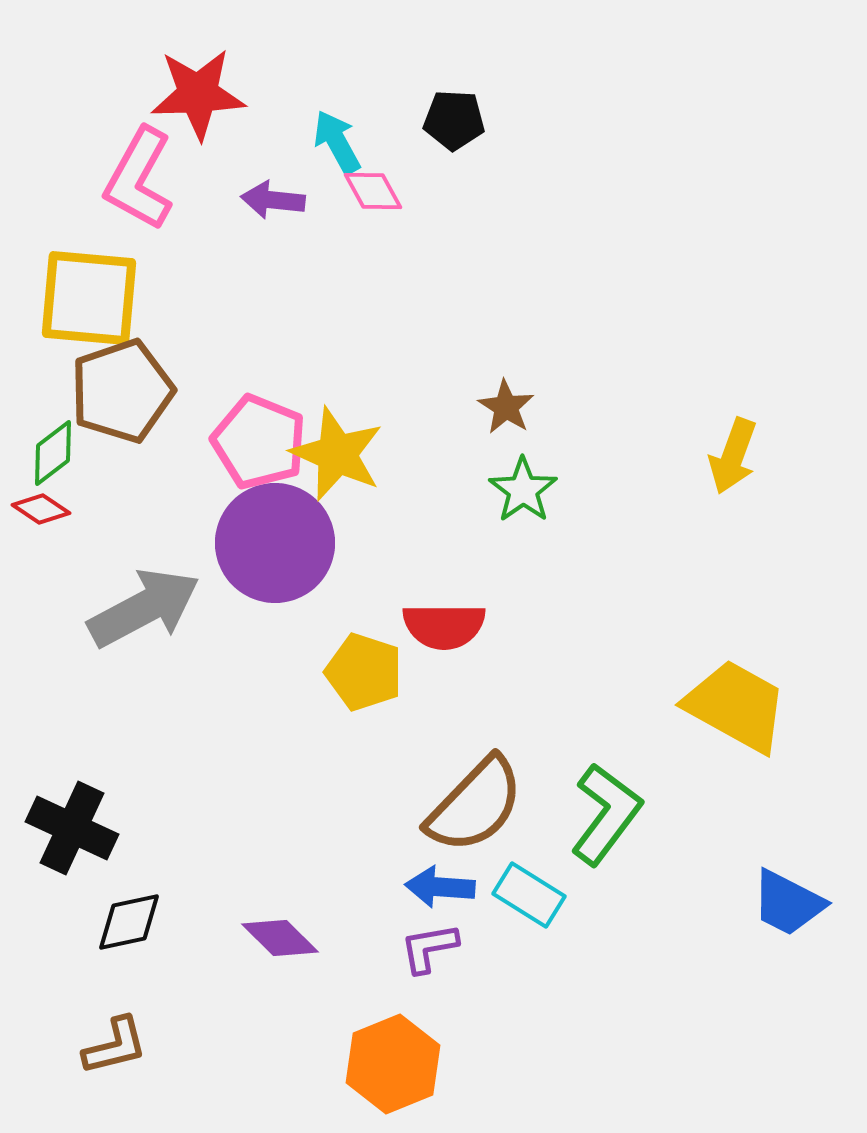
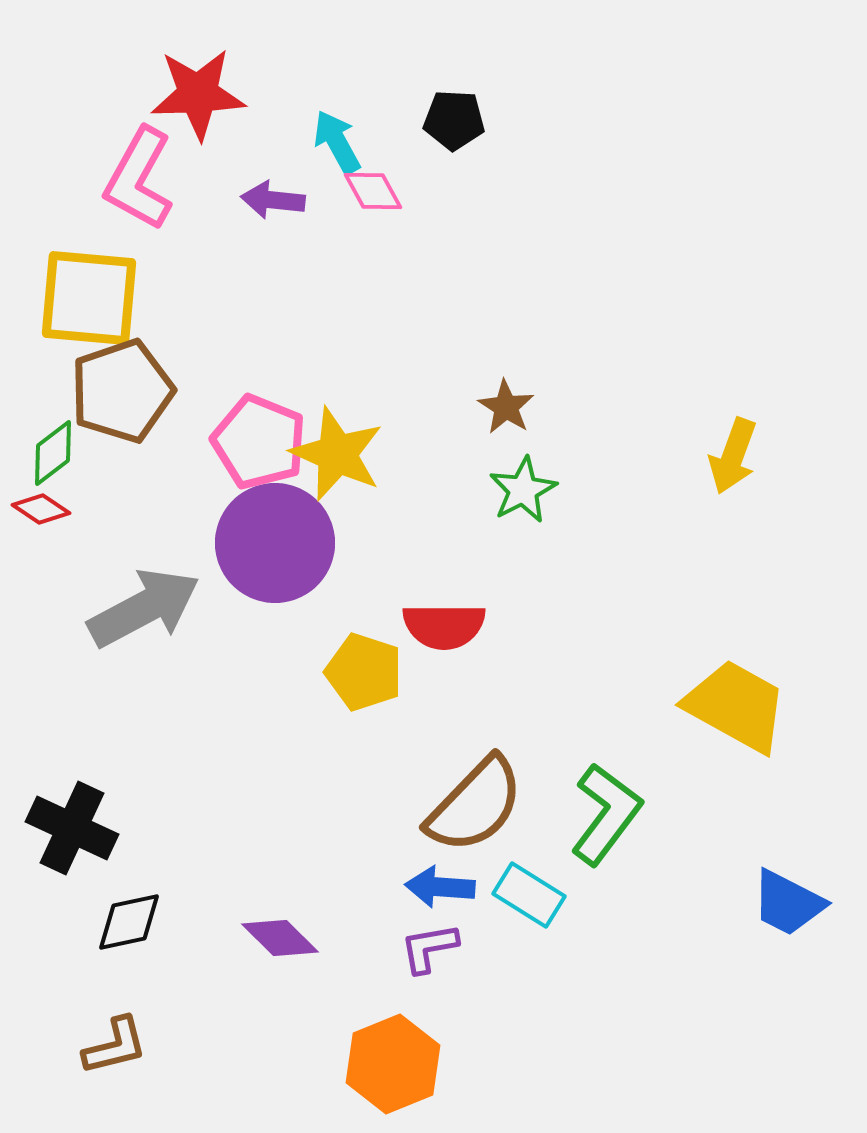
green star: rotated 8 degrees clockwise
